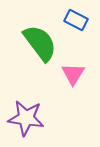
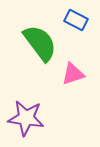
pink triangle: rotated 40 degrees clockwise
